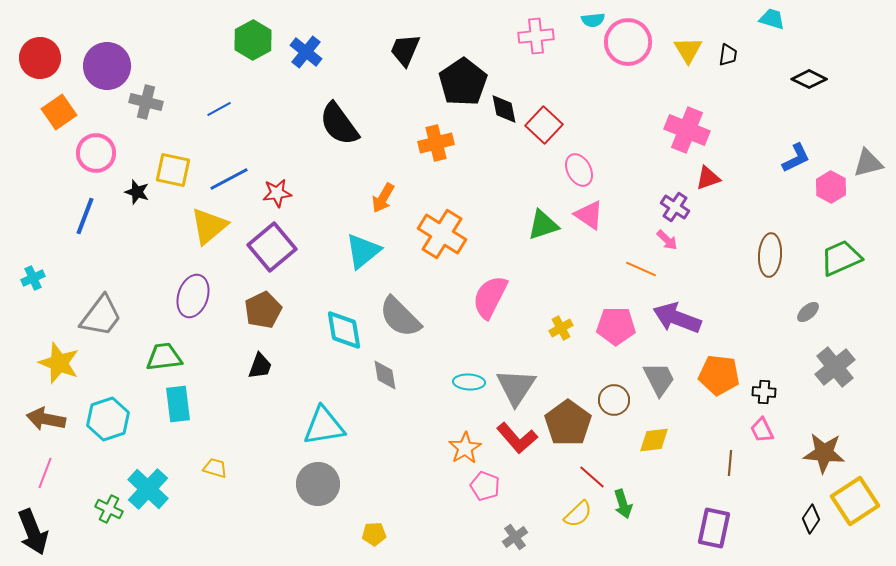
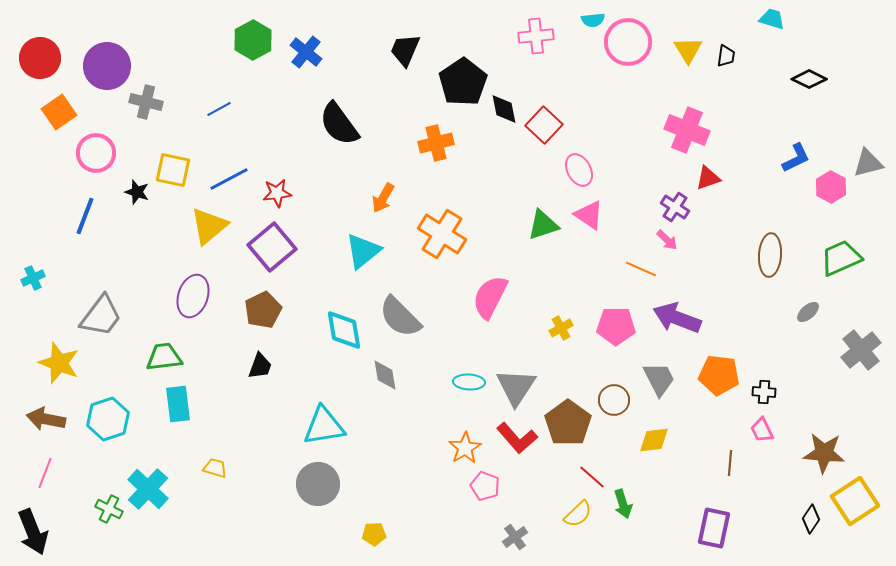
black trapezoid at (728, 55): moved 2 px left, 1 px down
gray cross at (835, 367): moved 26 px right, 17 px up
